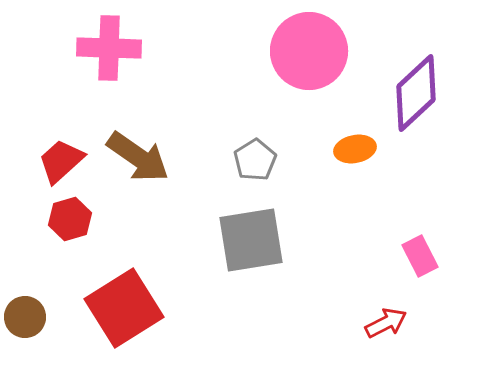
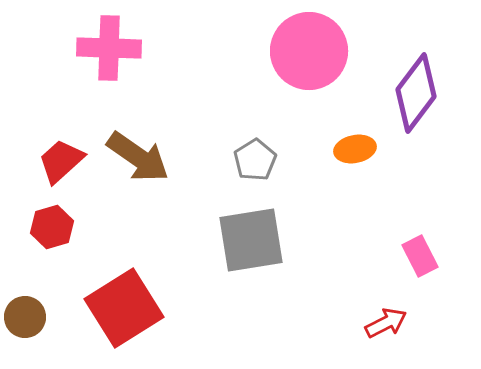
purple diamond: rotated 10 degrees counterclockwise
red hexagon: moved 18 px left, 8 px down
